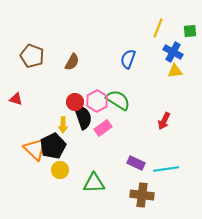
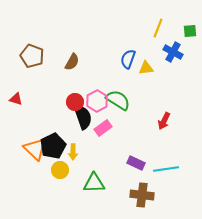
yellow triangle: moved 29 px left, 3 px up
yellow arrow: moved 10 px right, 27 px down
